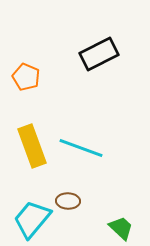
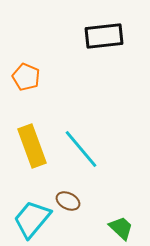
black rectangle: moved 5 px right, 18 px up; rotated 21 degrees clockwise
cyan line: moved 1 px down; rotated 30 degrees clockwise
brown ellipse: rotated 25 degrees clockwise
